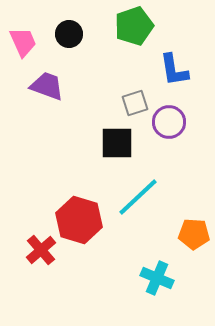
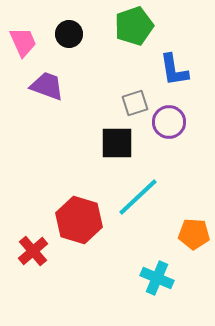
red cross: moved 8 px left, 1 px down
